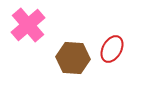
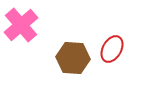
pink cross: moved 7 px left
